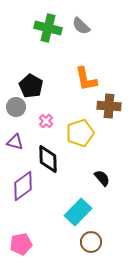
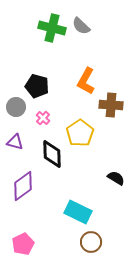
green cross: moved 4 px right
orange L-shape: moved 2 px down; rotated 40 degrees clockwise
black pentagon: moved 6 px right; rotated 15 degrees counterclockwise
brown cross: moved 2 px right, 1 px up
pink cross: moved 3 px left, 3 px up
yellow pentagon: rotated 16 degrees counterclockwise
black diamond: moved 4 px right, 5 px up
black semicircle: moved 14 px right; rotated 18 degrees counterclockwise
cyan rectangle: rotated 72 degrees clockwise
pink pentagon: moved 2 px right; rotated 15 degrees counterclockwise
